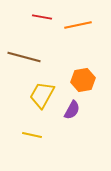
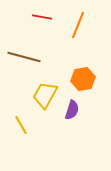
orange line: rotated 56 degrees counterclockwise
orange hexagon: moved 1 px up
yellow trapezoid: moved 3 px right
purple semicircle: rotated 12 degrees counterclockwise
yellow line: moved 11 px left, 10 px up; rotated 48 degrees clockwise
